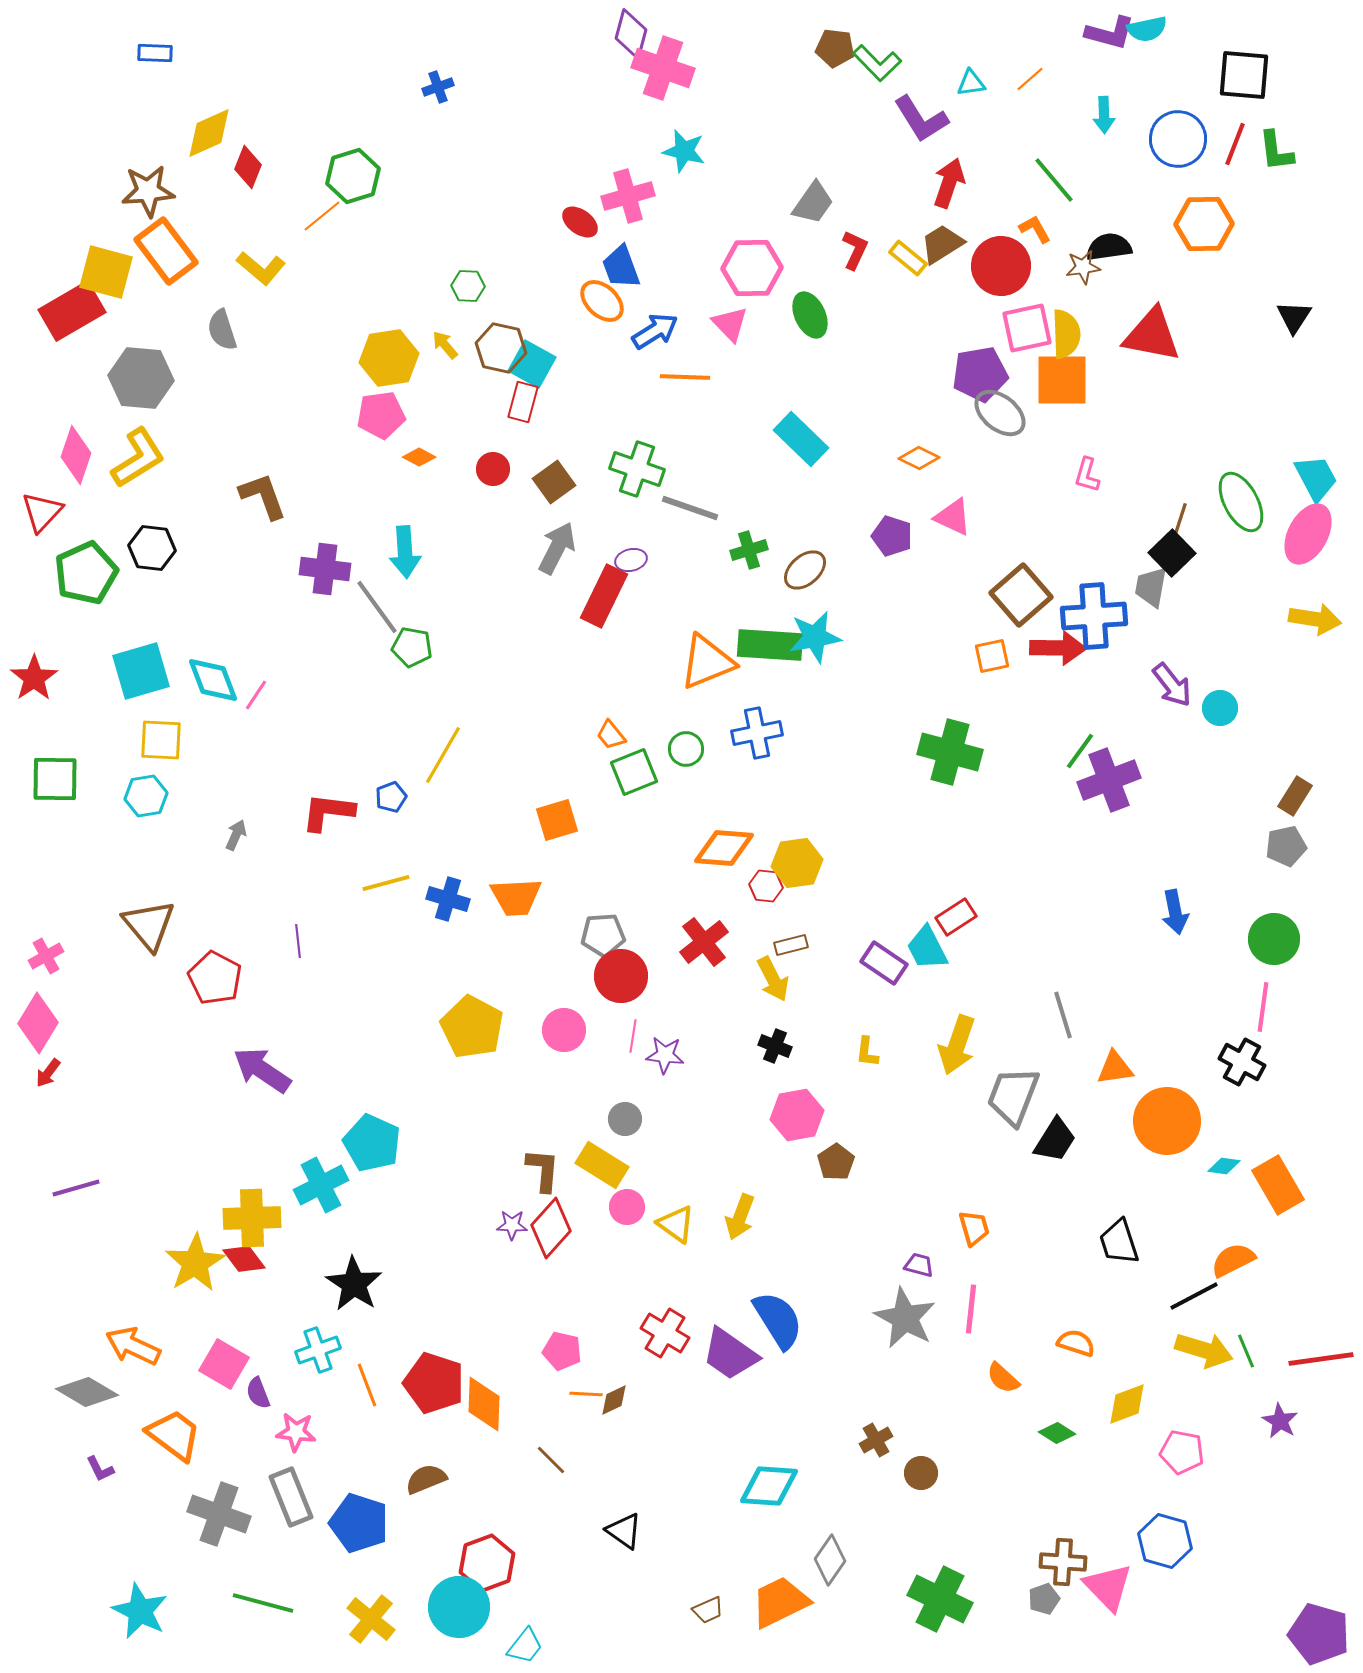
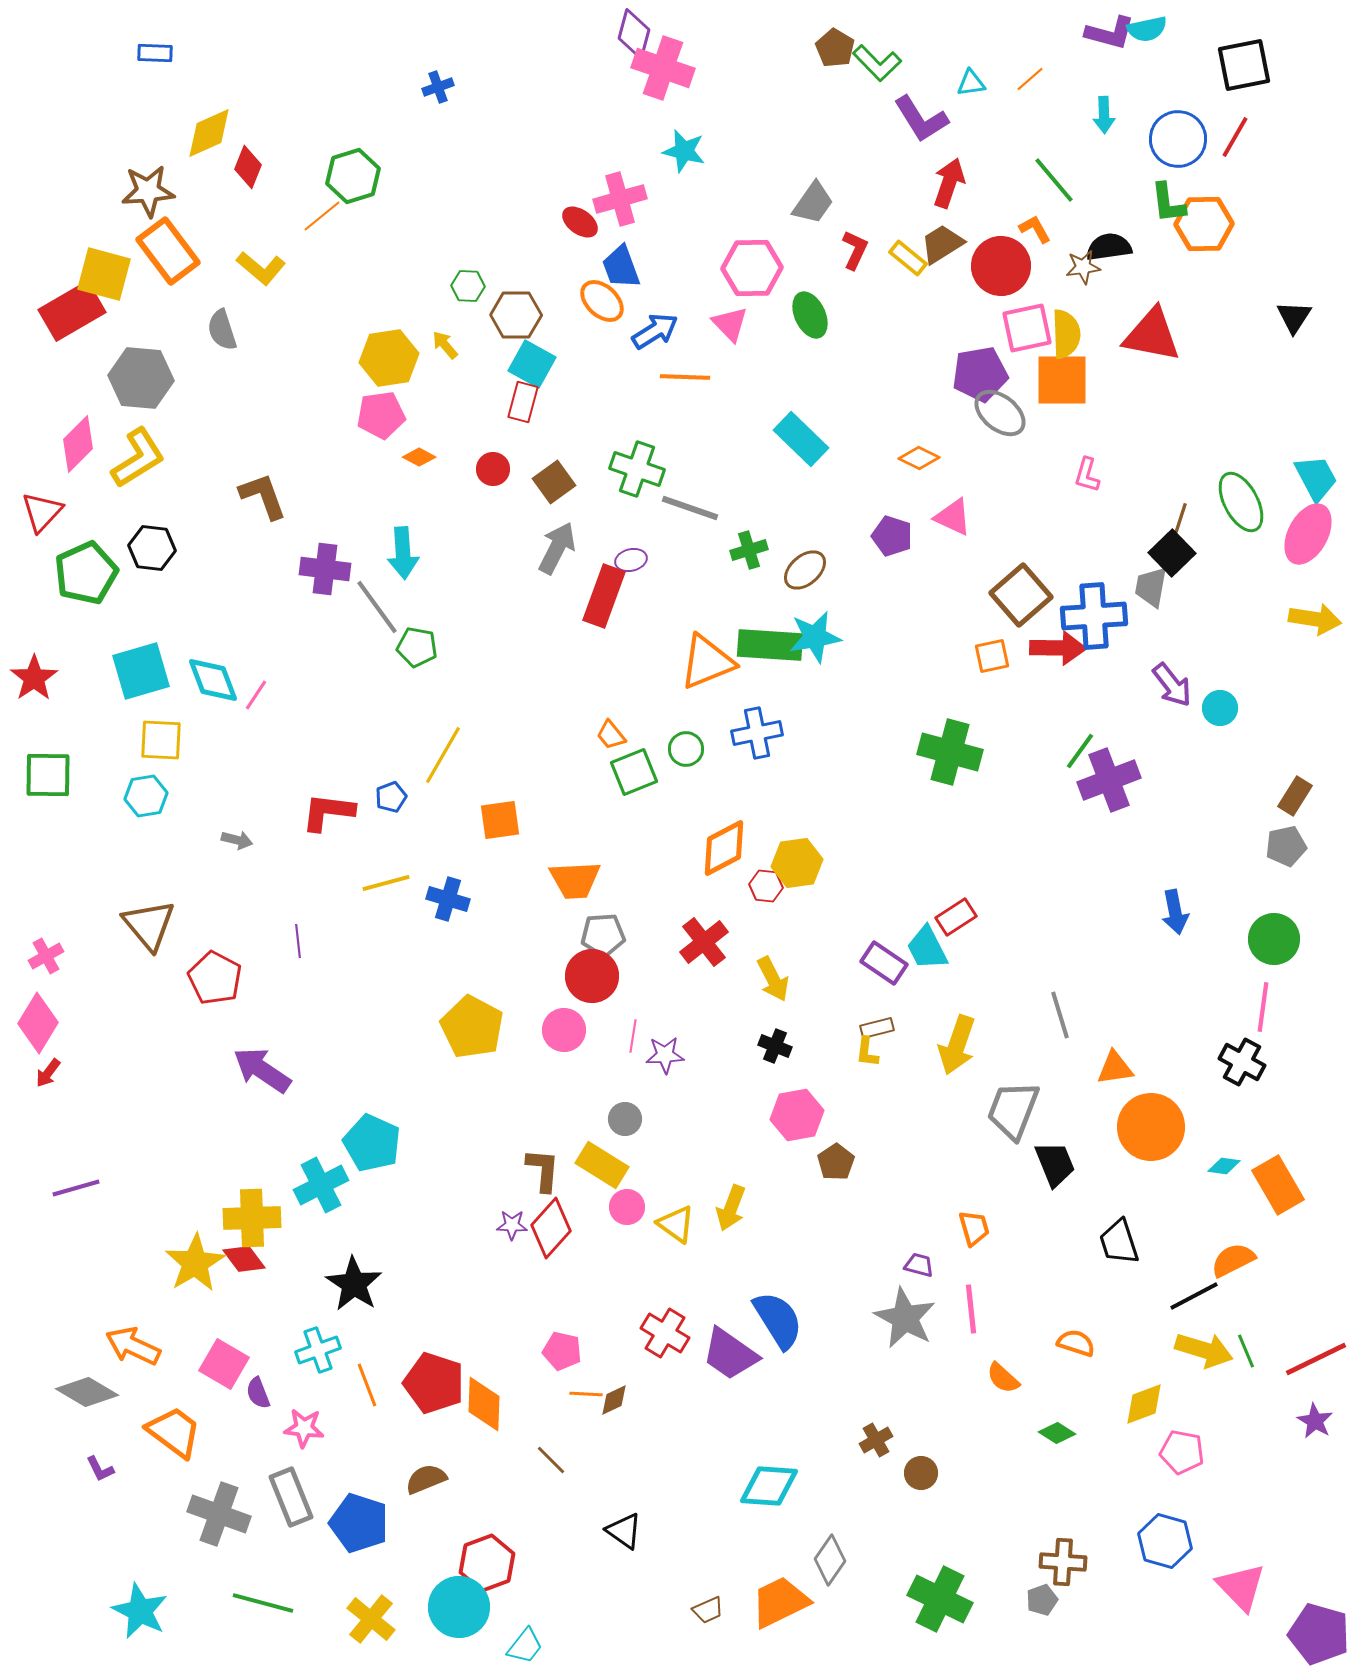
purple diamond at (631, 34): moved 3 px right
brown pentagon at (835, 48): rotated 24 degrees clockwise
black square at (1244, 75): moved 10 px up; rotated 16 degrees counterclockwise
red line at (1235, 144): moved 7 px up; rotated 9 degrees clockwise
green L-shape at (1276, 151): moved 108 px left, 52 px down
pink cross at (628, 196): moved 8 px left, 3 px down
orange rectangle at (166, 251): moved 2 px right
yellow square at (106, 272): moved 2 px left, 2 px down
brown hexagon at (501, 348): moved 15 px right, 33 px up; rotated 12 degrees counterclockwise
pink diamond at (76, 455): moved 2 px right, 11 px up; rotated 26 degrees clockwise
cyan arrow at (405, 552): moved 2 px left, 1 px down
red rectangle at (604, 596): rotated 6 degrees counterclockwise
green pentagon at (412, 647): moved 5 px right
green square at (55, 779): moved 7 px left, 4 px up
orange square at (557, 820): moved 57 px left; rotated 9 degrees clockwise
gray arrow at (236, 835): moved 1 px right, 5 px down; rotated 80 degrees clockwise
orange diamond at (724, 848): rotated 32 degrees counterclockwise
orange trapezoid at (516, 897): moved 59 px right, 17 px up
brown rectangle at (791, 945): moved 86 px right, 83 px down
red circle at (621, 976): moved 29 px left
gray line at (1063, 1015): moved 3 px left
purple star at (665, 1055): rotated 9 degrees counterclockwise
gray trapezoid at (1013, 1096): moved 14 px down
orange circle at (1167, 1121): moved 16 px left, 6 px down
black trapezoid at (1055, 1140): moved 24 px down; rotated 54 degrees counterclockwise
yellow arrow at (740, 1217): moved 9 px left, 9 px up
pink line at (971, 1309): rotated 12 degrees counterclockwise
red line at (1321, 1359): moved 5 px left; rotated 18 degrees counterclockwise
yellow diamond at (1127, 1404): moved 17 px right
purple star at (1280, 1421): moved 35 px right
pink star at (296, 1432): moved 8 px right, 4 px up
orange trapezoid at (174, 1435): moved 3 px up
pink triangle at (1108, 1587): moved 133 px right
gray pentagon at (1044, 1599): moved 2 px left, 1 px down
